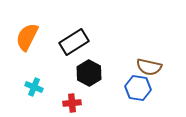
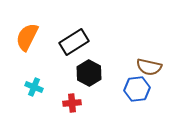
blue hexagon: moved 1 px left, 1 px down; rotated 15 degrees counterclockwise
